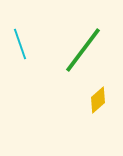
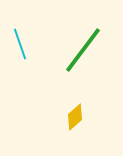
yellow diamond: moved 23 px left, 17 px down
